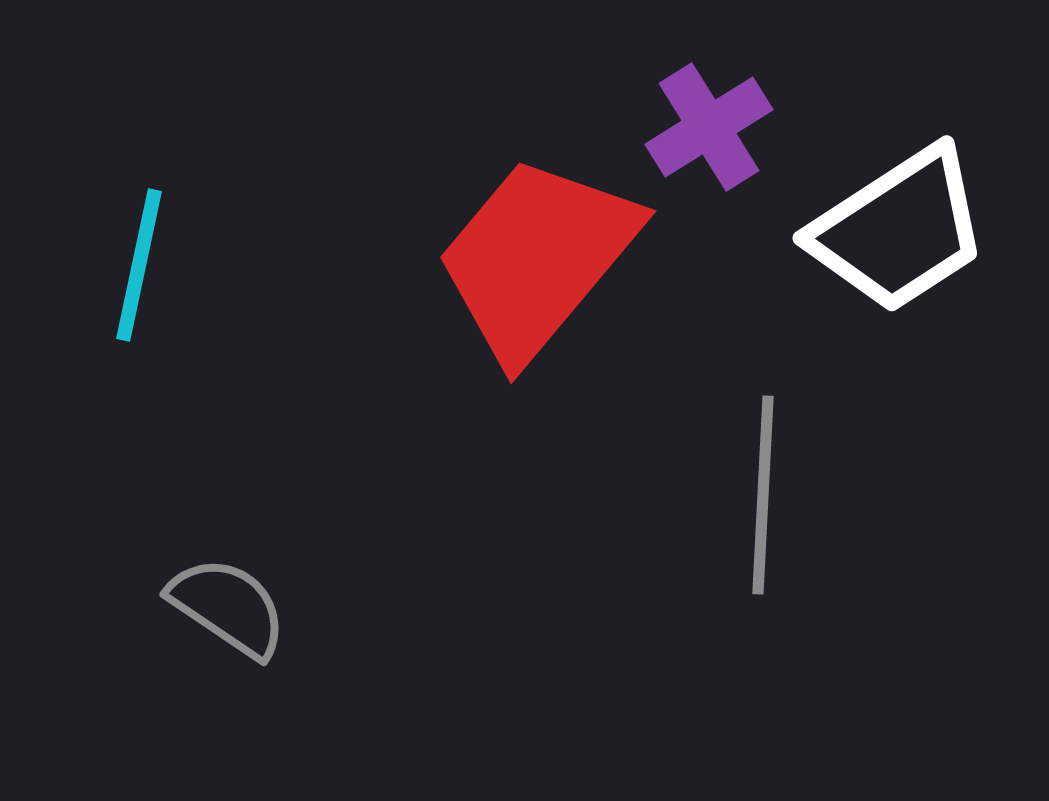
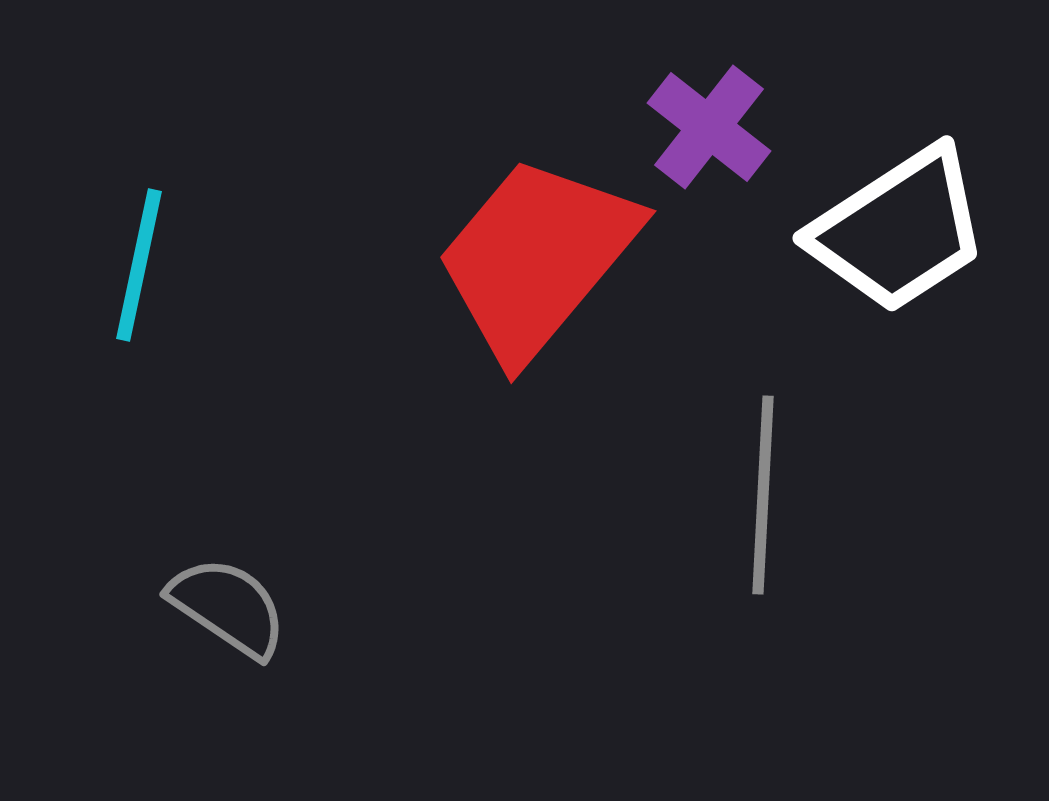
purple cross: rotated 20 degrees counterclockwise
